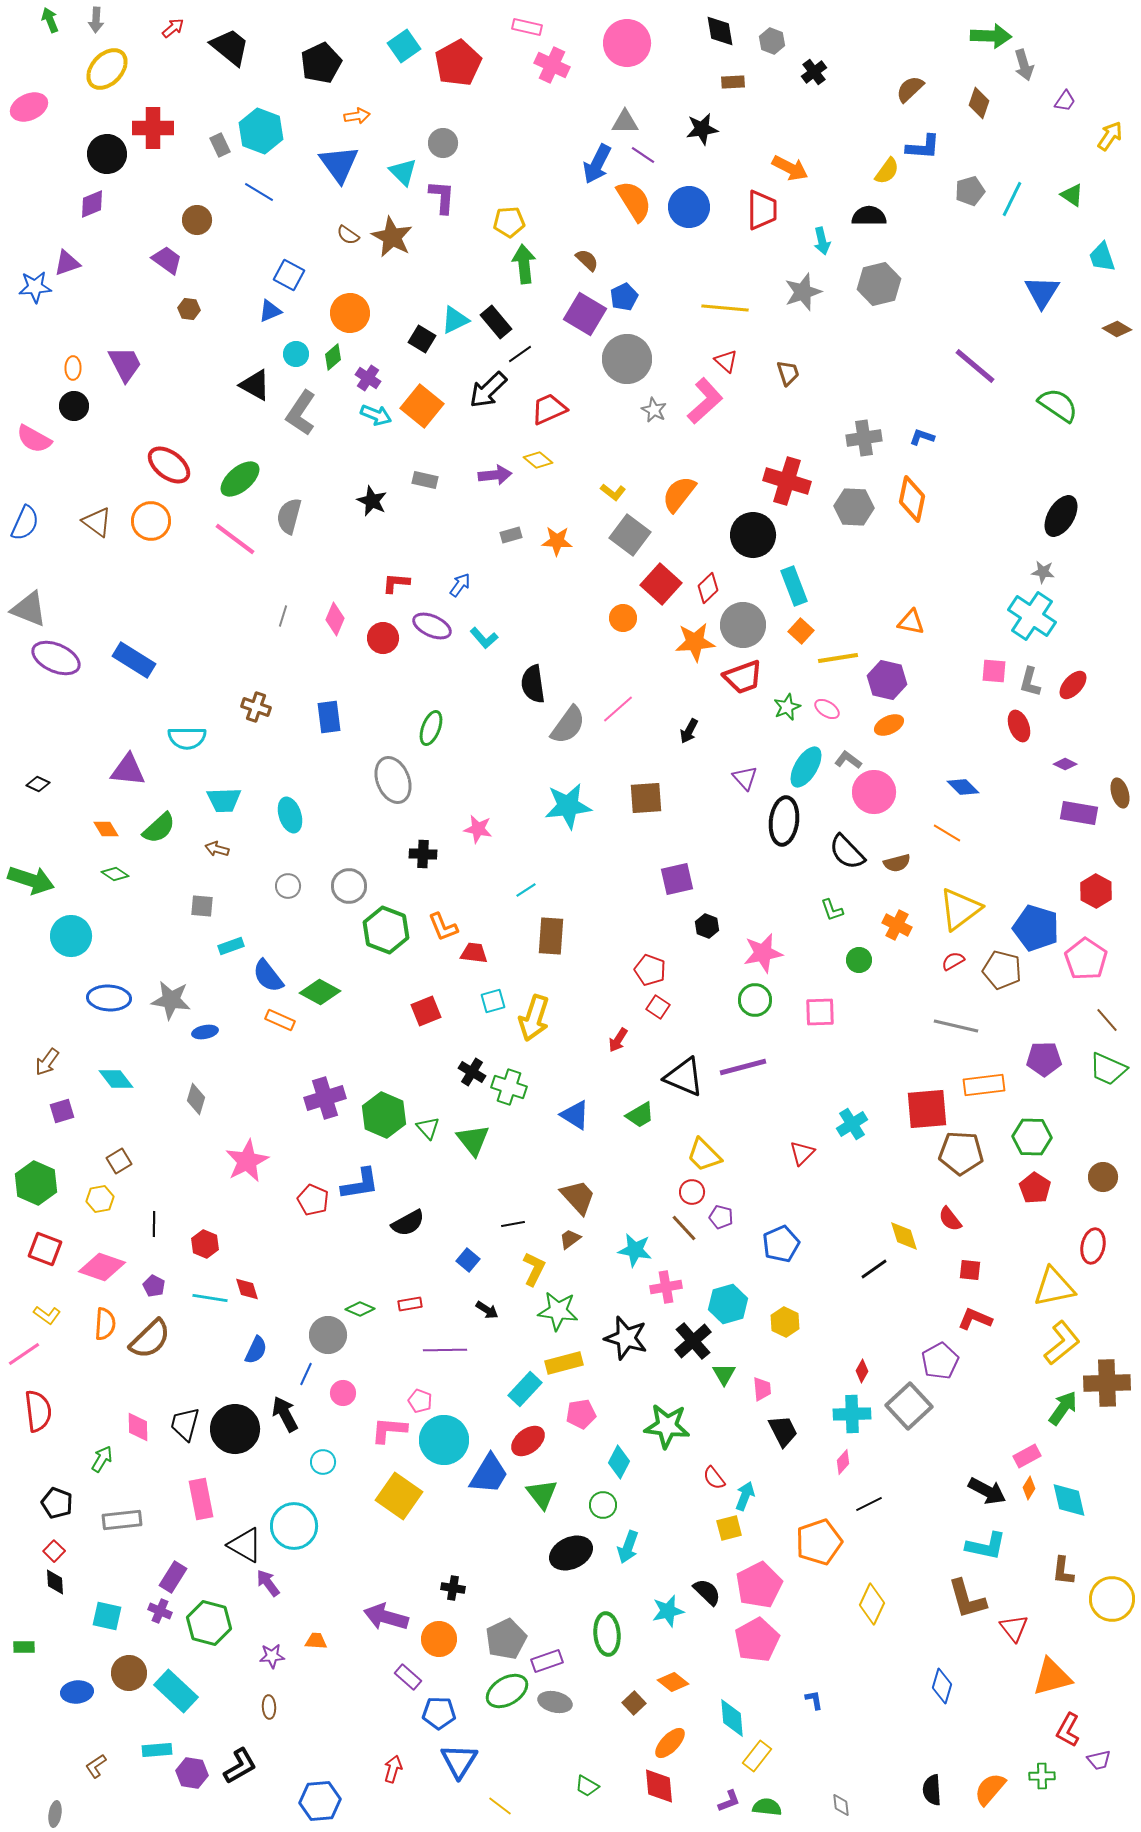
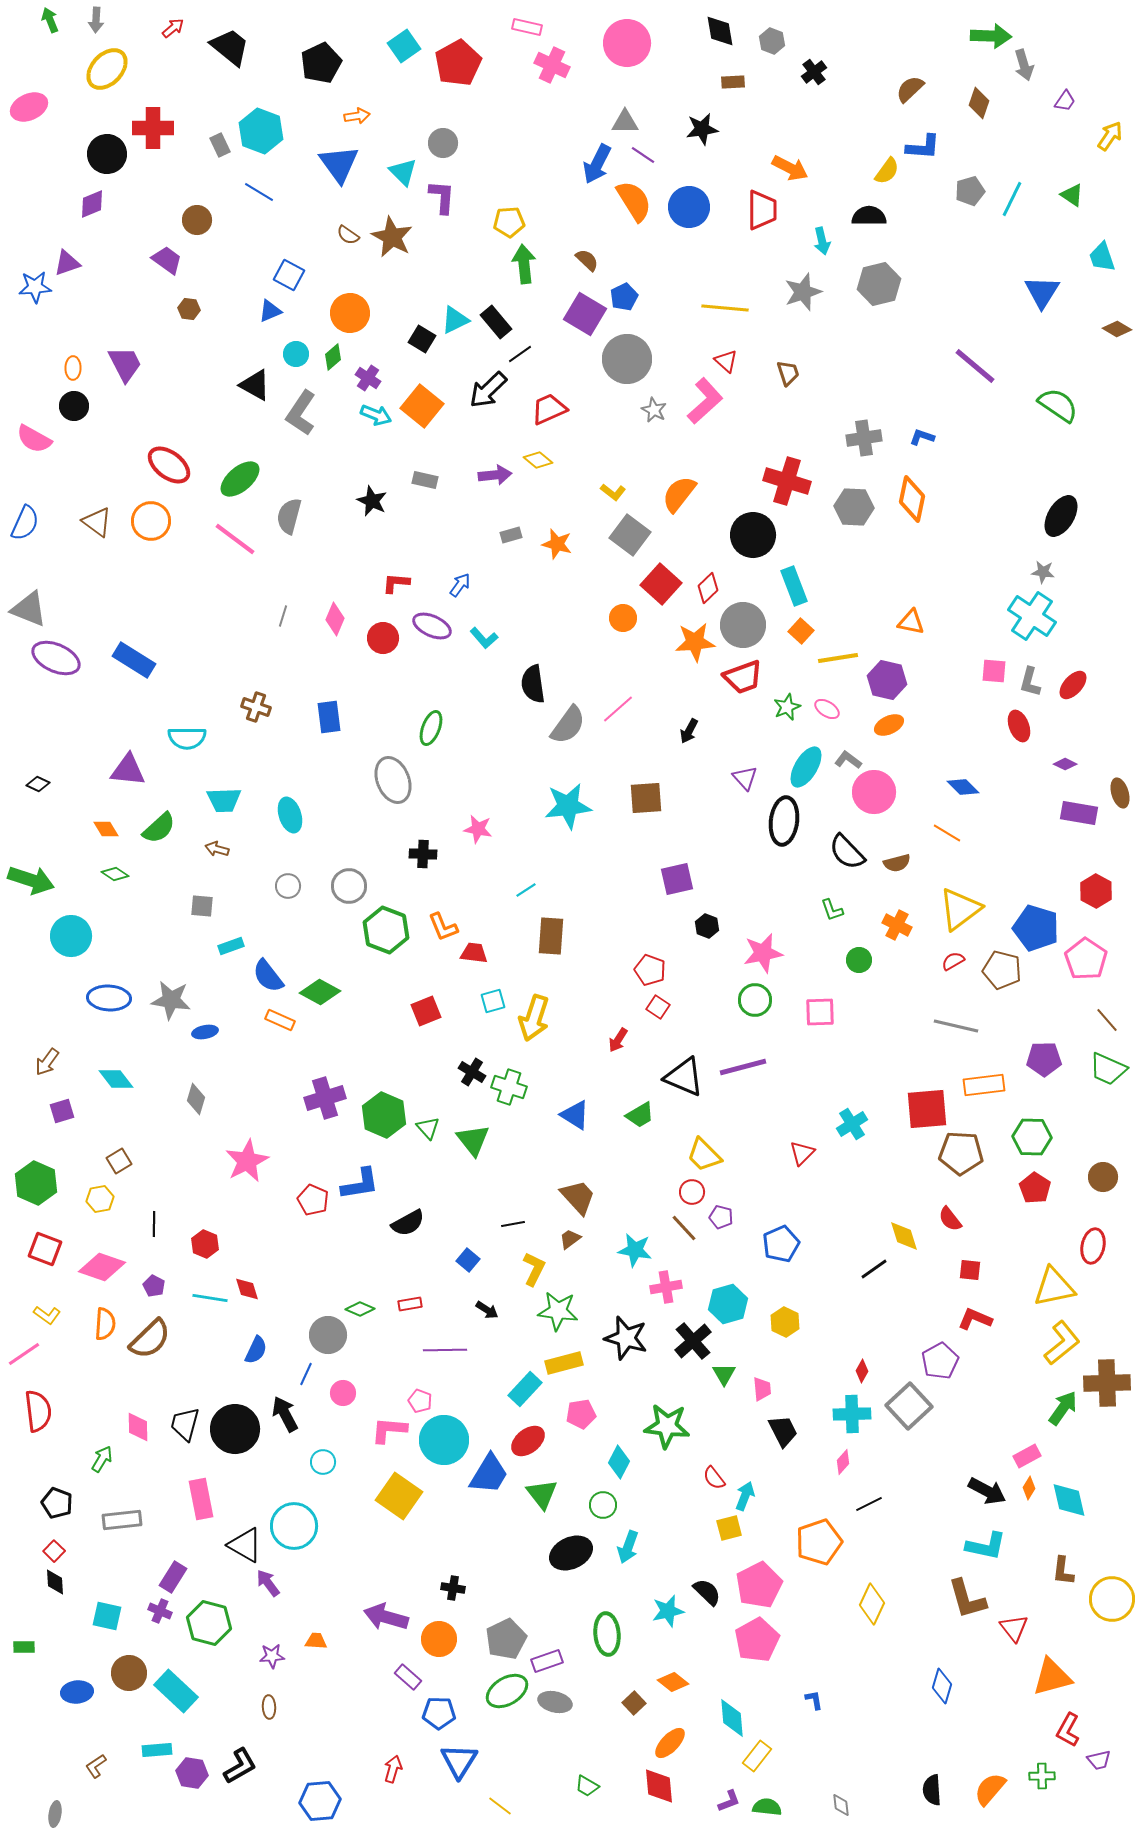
orange star at (557, 541): moved 3 px down; rotated 12 degrees clockwise
